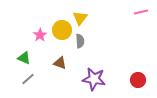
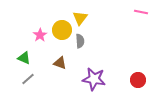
pink line: rotated 24 degrees clockwise
